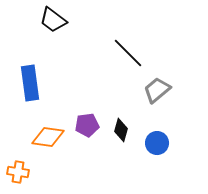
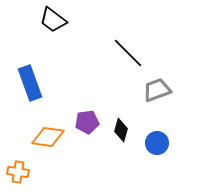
blue rectangle: rotated 12 degrees counterclockwise
gray trapezoid: rotated 20 degrees clockwise
purple pentagon: moved 3 px up
